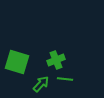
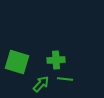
green cross: rotated 18 degrees clockwise
